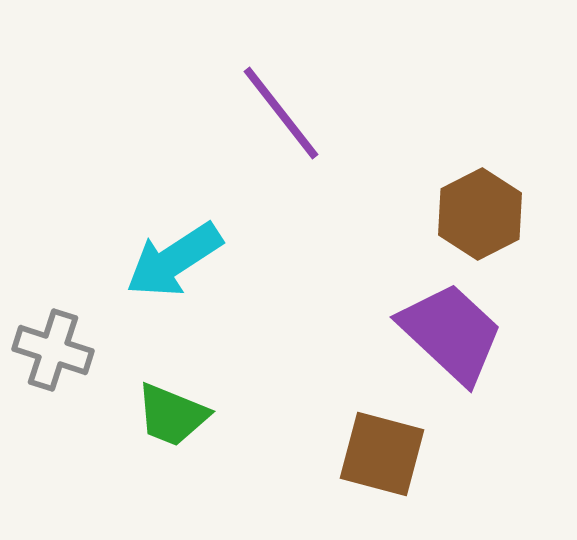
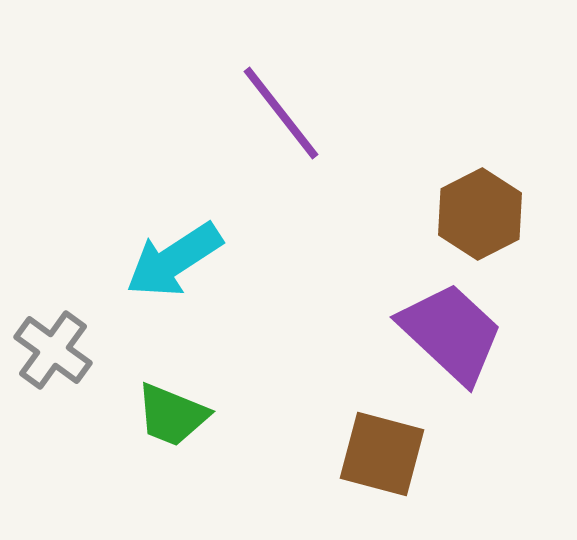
gray cross: rotated 18 degrees clockwise
